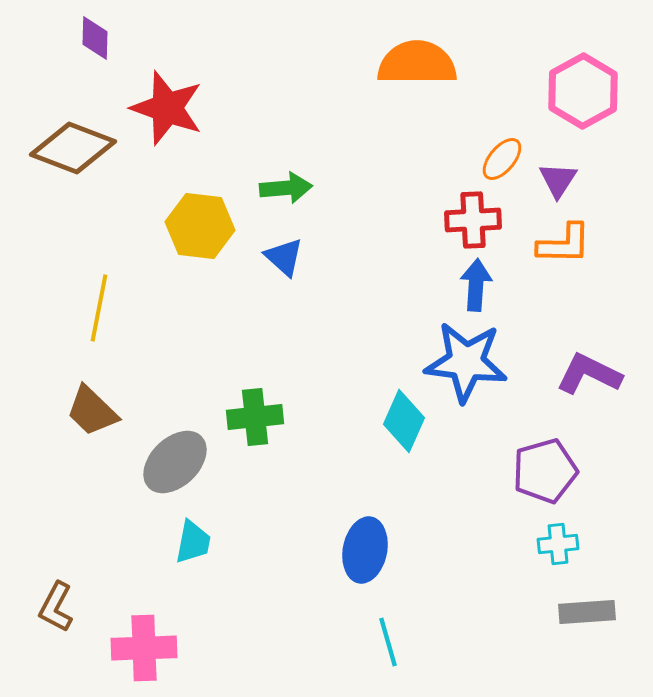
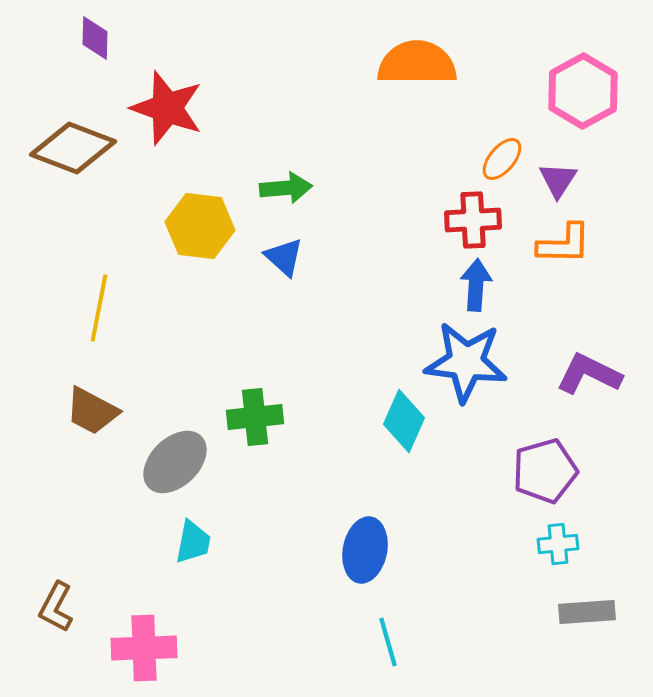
brown trapezoid: rotated 16 degrees counterclockwise
